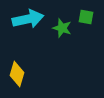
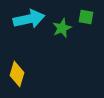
cyan arrow: moved 1 px right
green star: rotated 30 degrees clockwise
